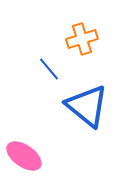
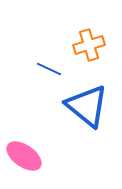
orange cross: moved 7 px right, 6 px down
blue line: rotated 25 degrees counterclockwise
